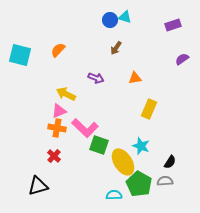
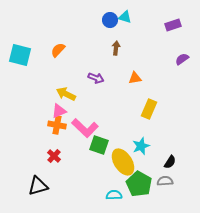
brown arrow: rotated 152 degrees clockwise
orange cross: moved 3 px up
cyan star: rotated 30 degrees clockwise
